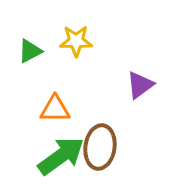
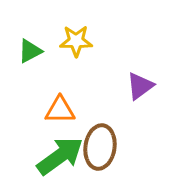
purple triangle: moved 1 px down
orange triangle: moved 5 px right, 1 px down
green arrow: moved 1 px left
